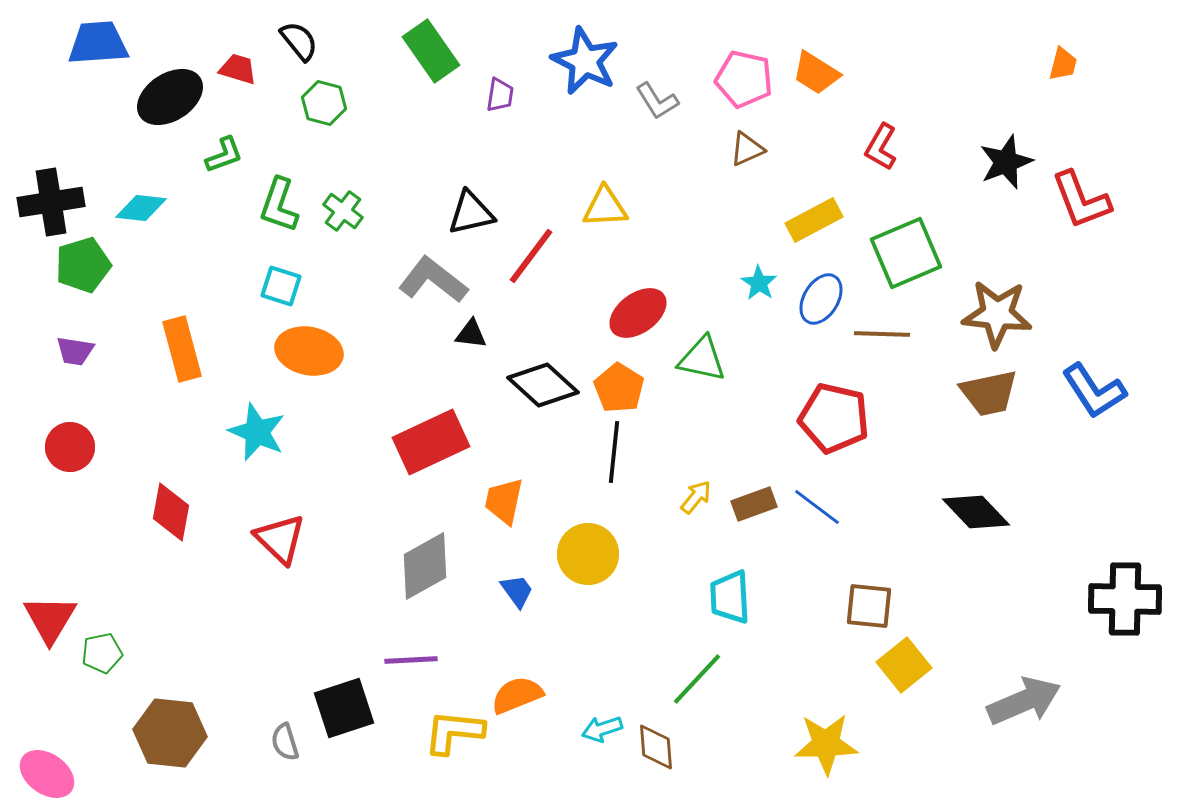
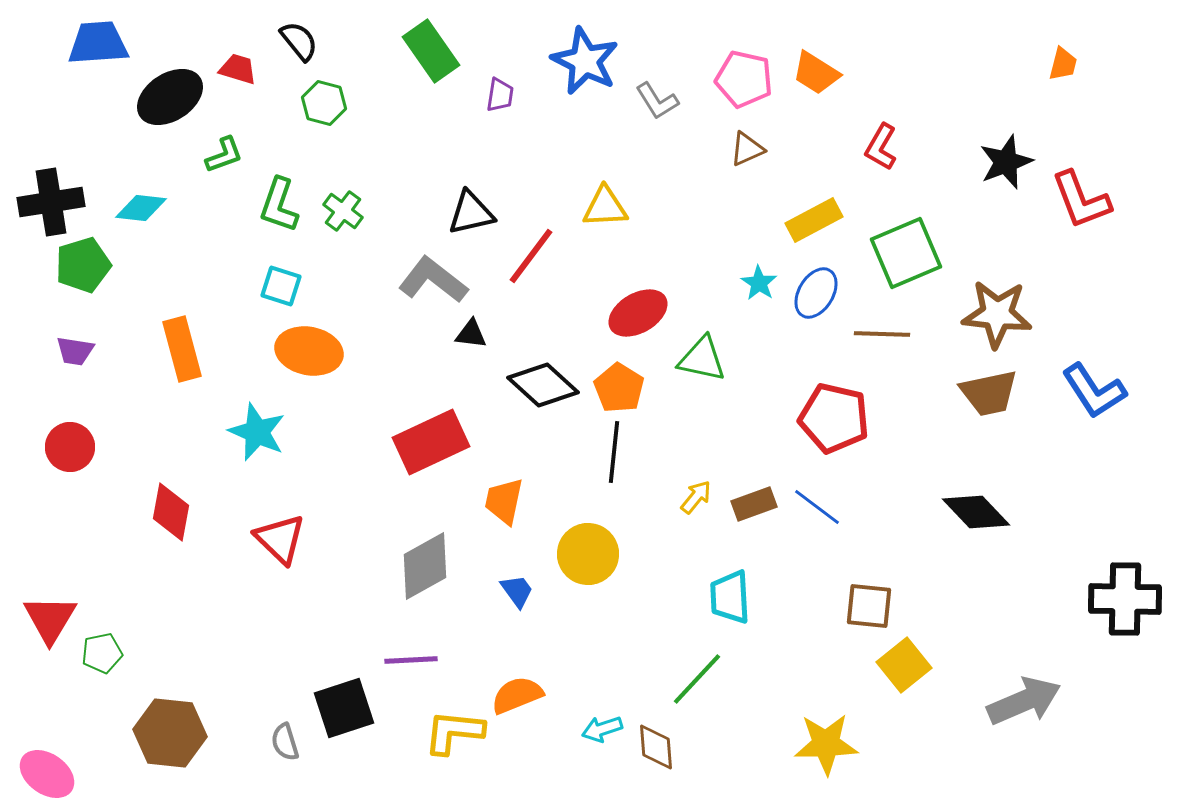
blue ellipse at (821, 299): moved 5 px left, 6 px up
red ellipse at (638, 313): rotated 6 degrees clockwise
